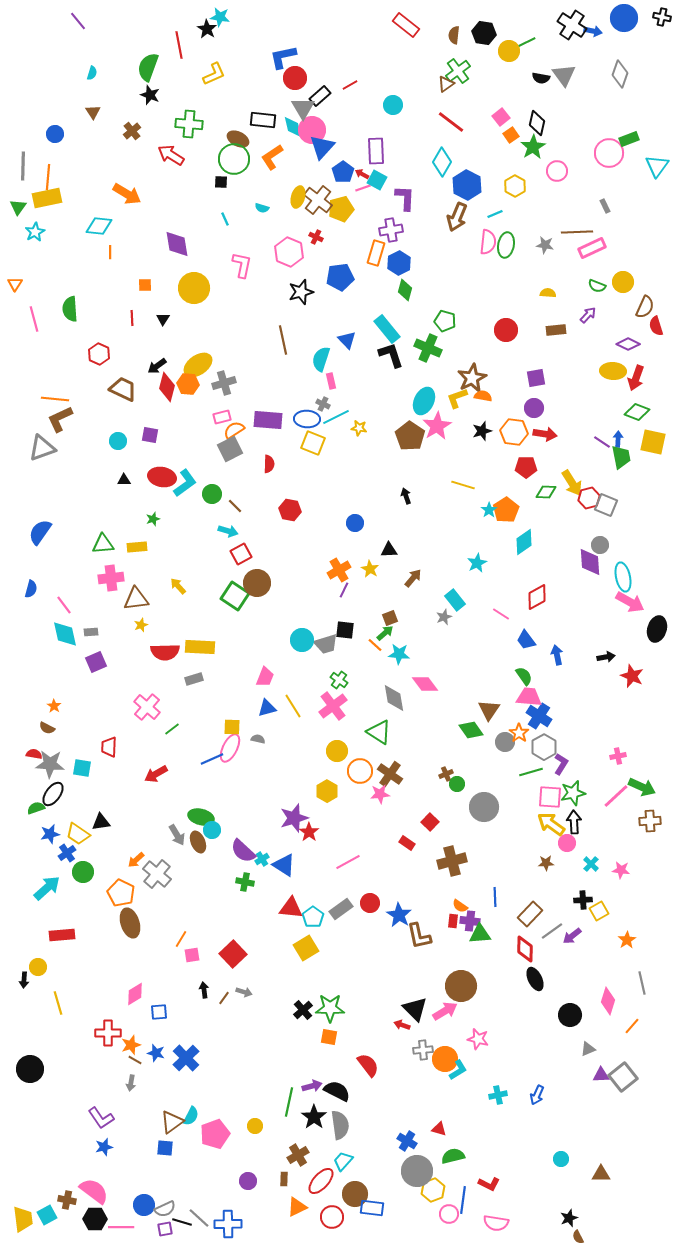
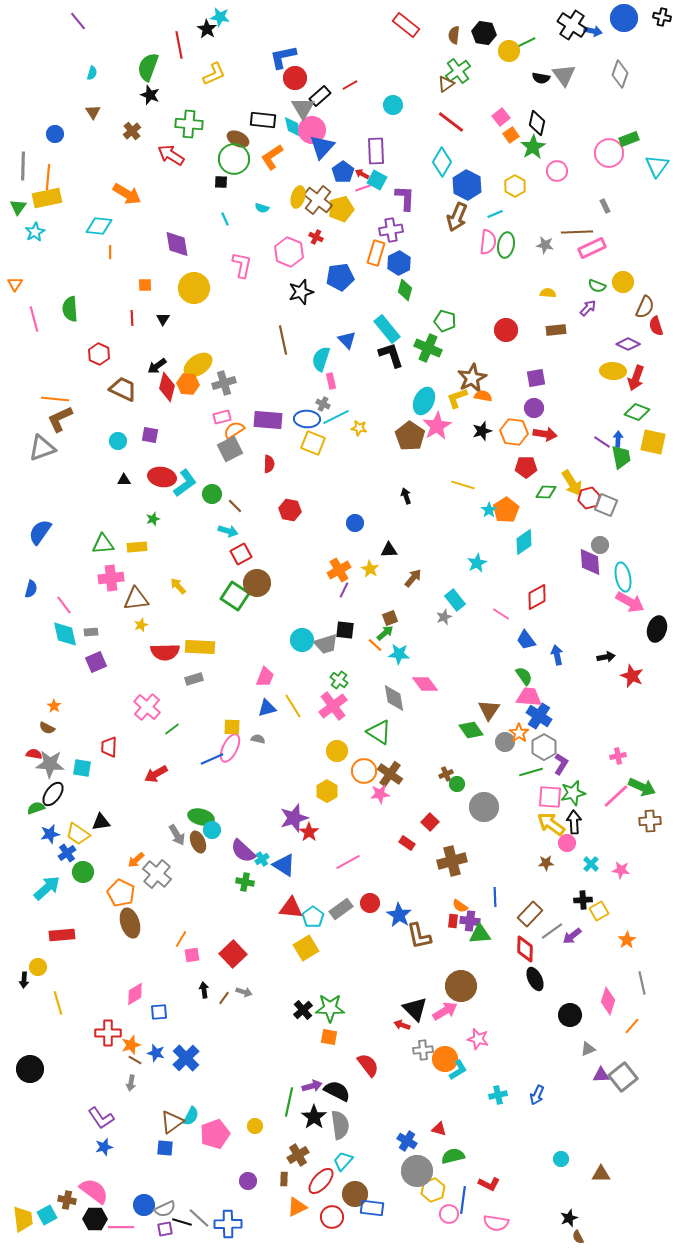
purple arrow at (588, 315): moved 7 px up
orange circle at (360, 771): moved 4 px right
